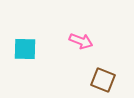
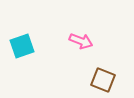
cyan square: moved 3 px left, 3 px up; rotated 20 degrees counterclockwise
